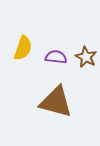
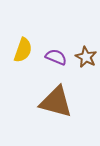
yellow semicircle: moved 2 px down
purple semicircle: rotated 15 degrees clockwise
